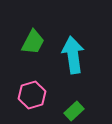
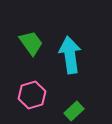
green trapezoid: moved 2 px left, 1 px down; rotated 64 degrees counterclockwise
cyan arrow: moved 3 px left
